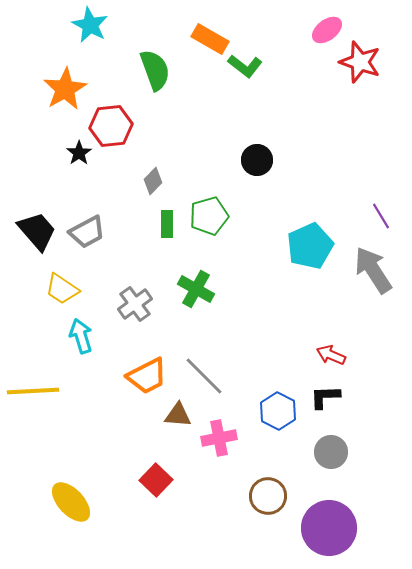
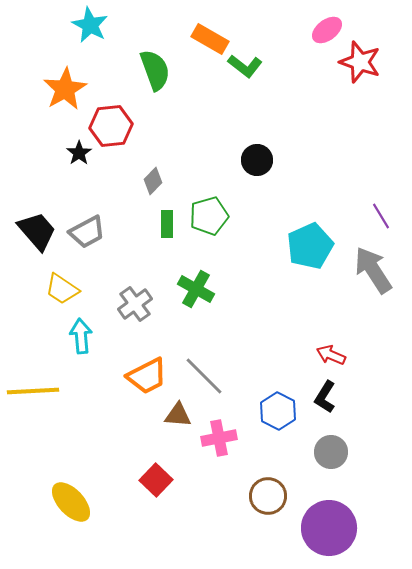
cyan arrow: rotated 12 degrees clockwise
black L-shape: rotated 56 degrees counterclockwise
